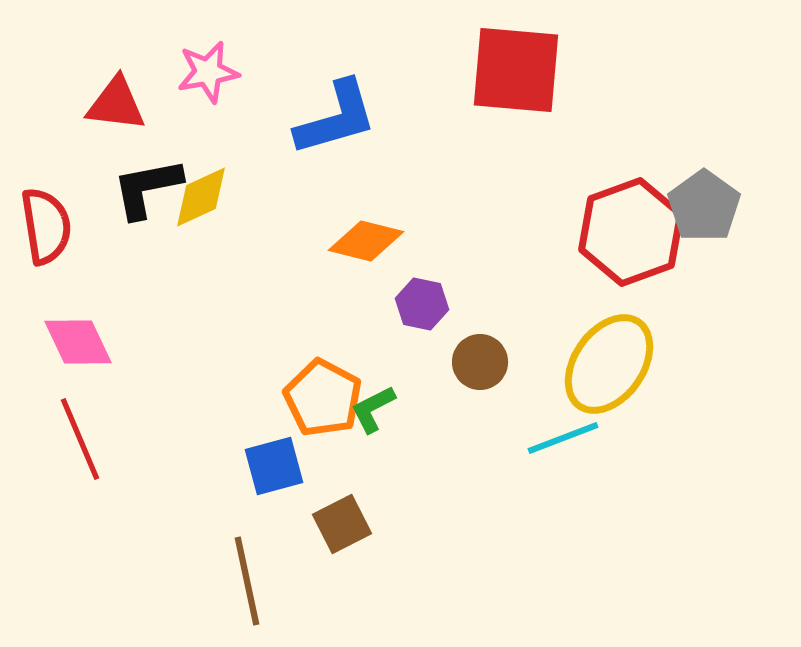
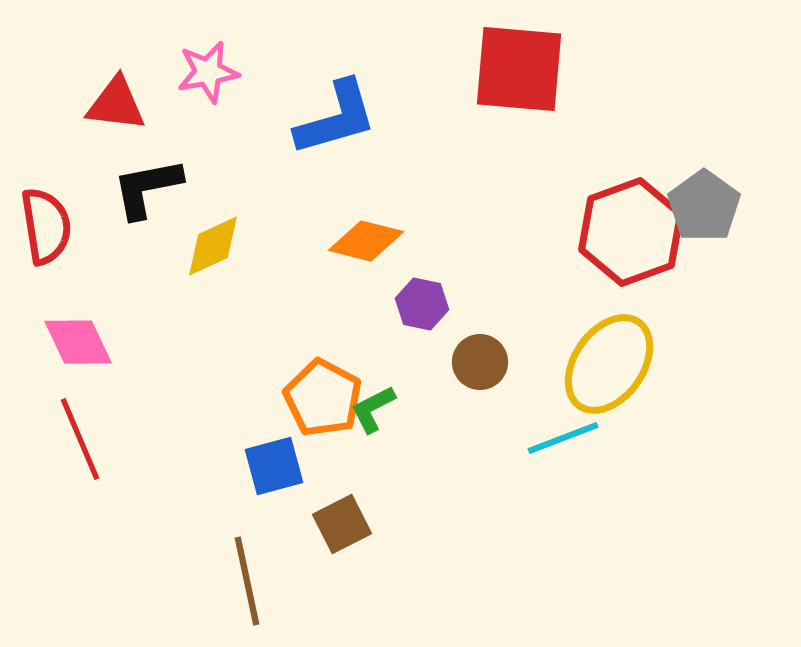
red square: moved 3 px right, 1 px up
yellow diamond: moved 12 px right, 49 px down
